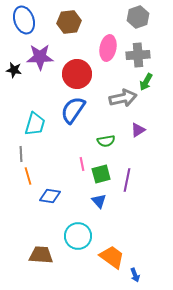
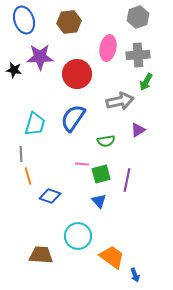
gray arrow: moved 3 px left, 3 px down
blue semicircle: moved 8 px down
pink line: rotated 72 degrees counterclockwise
blue diamond: rotated 10 degrees clockwise
